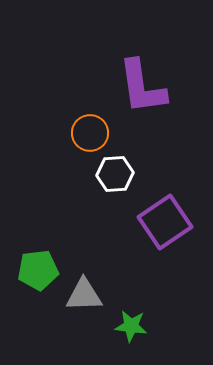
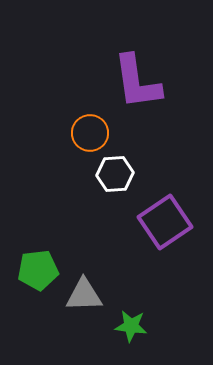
purple L-shape: moved 5 px left, 5 px up
